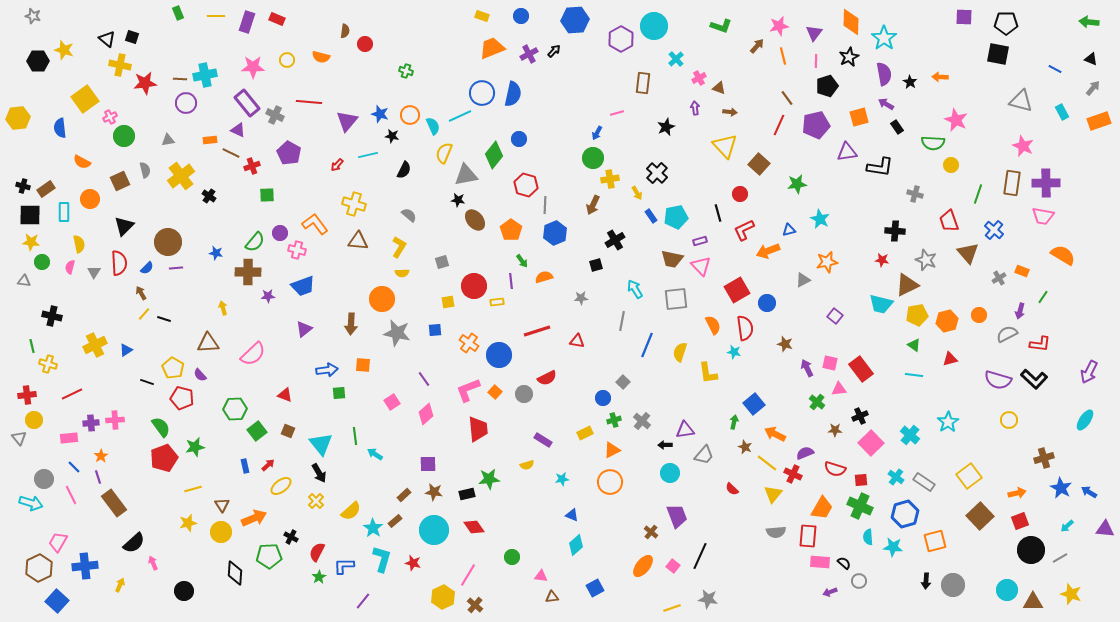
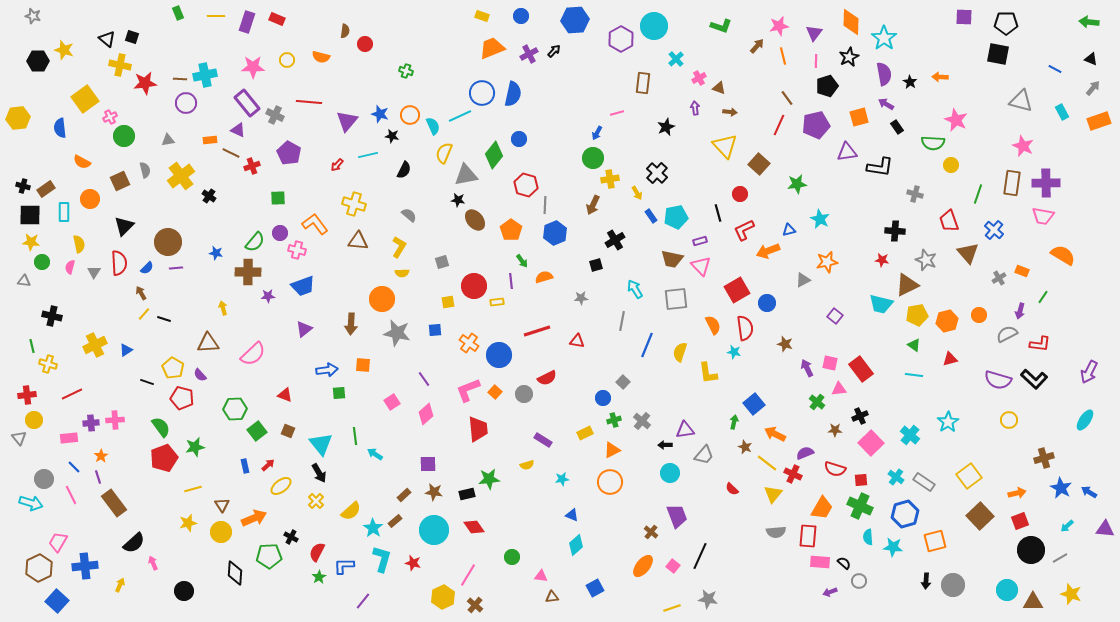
green square at (267, 195): moved 11 px right, 3 px down
